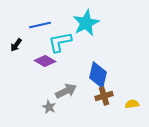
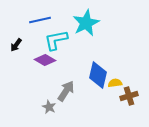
blue line: moved 5 px up
cyan L-shape: moved 4 px left, 2 px up
purple diamond: moved 1 px up
gray arrow: rotated 30 degrees counterclockwise
brown cross: moved 25 px right
yellow semicircle: moved 17 px left, 21 px up
